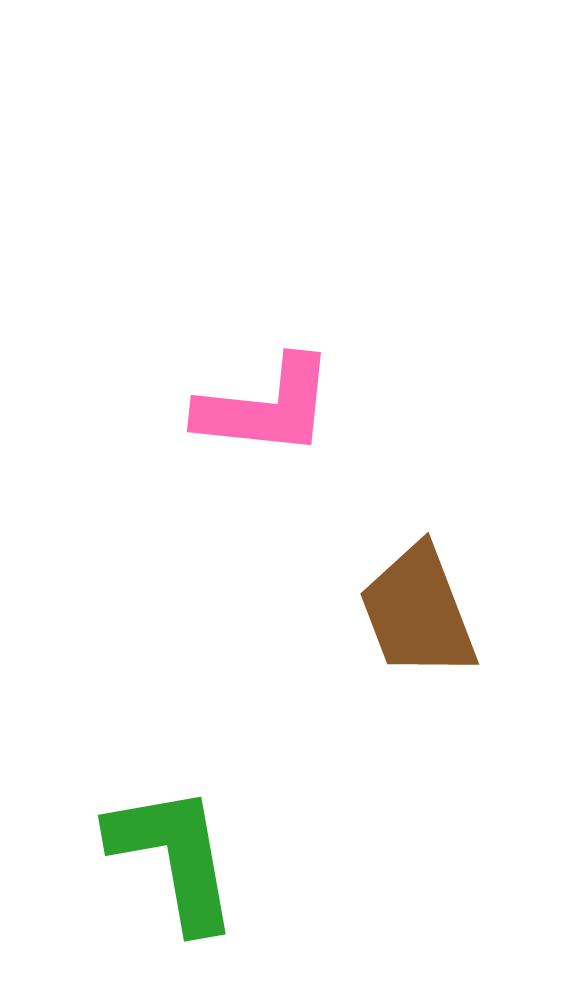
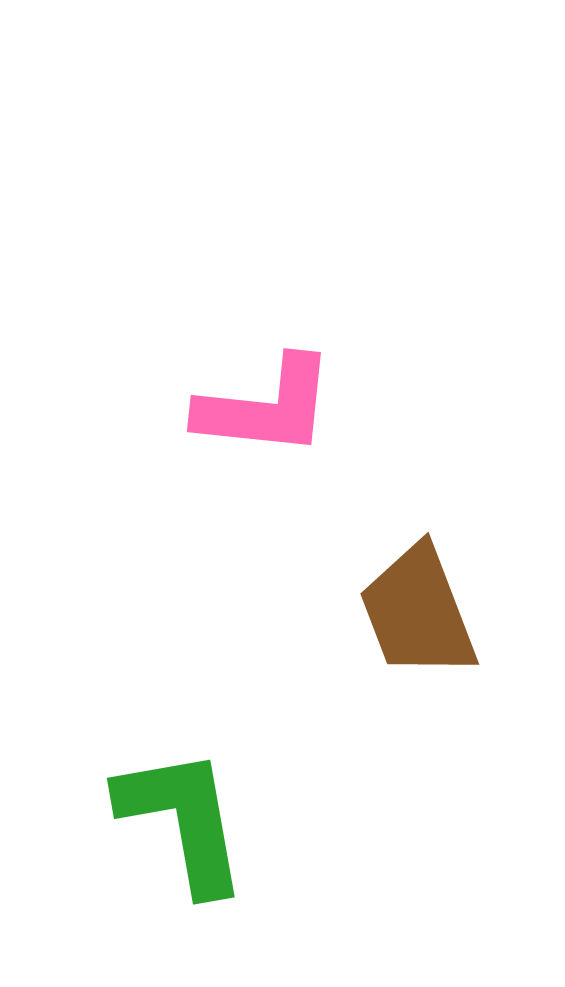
green L-shape: moved 9 px right, 37 px up
